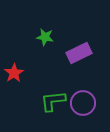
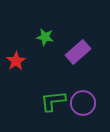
purple rectangle: moved 1 px left, 1 px up; rotated 15 degrees counterclockwise
red star: moved 2 px right, 12 px up
